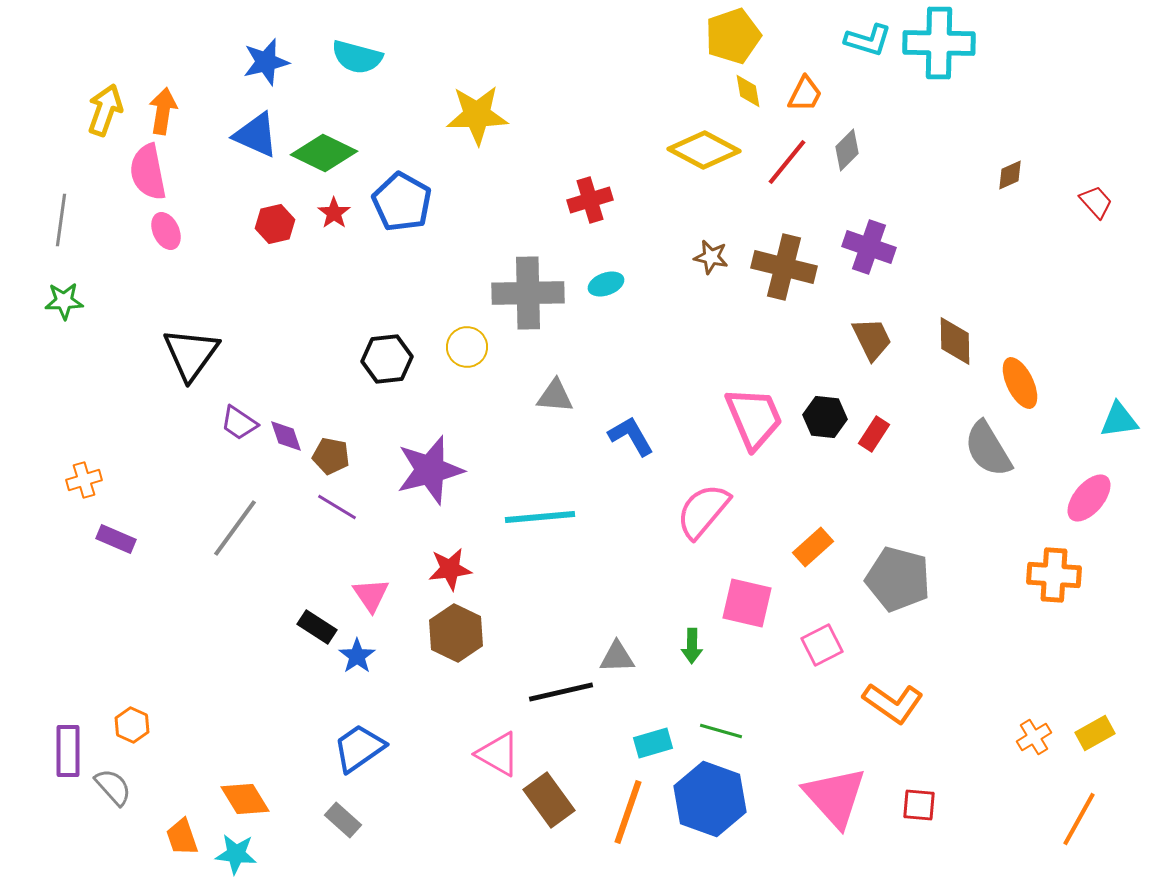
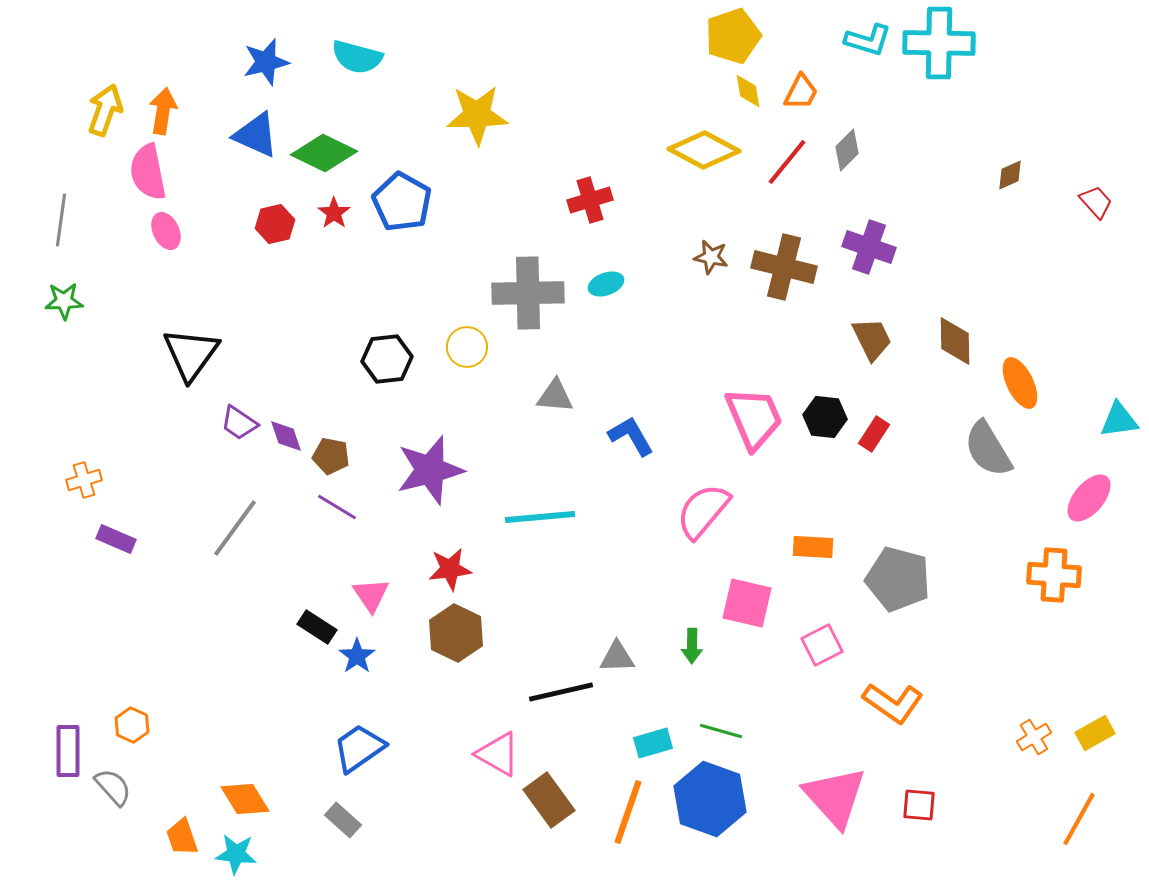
orange trapezoid at (805, 94): moved 4 px left, 2 px up
orange rectangle at (813, 547): rotated 45 degrees clockwise
